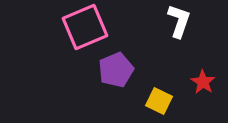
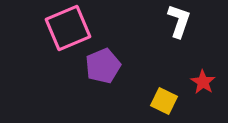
pink square: moved 17 px left, 1 px down
purple pentagon: moved 13 px left, 4 px up
yellow square: moved 5 px right
